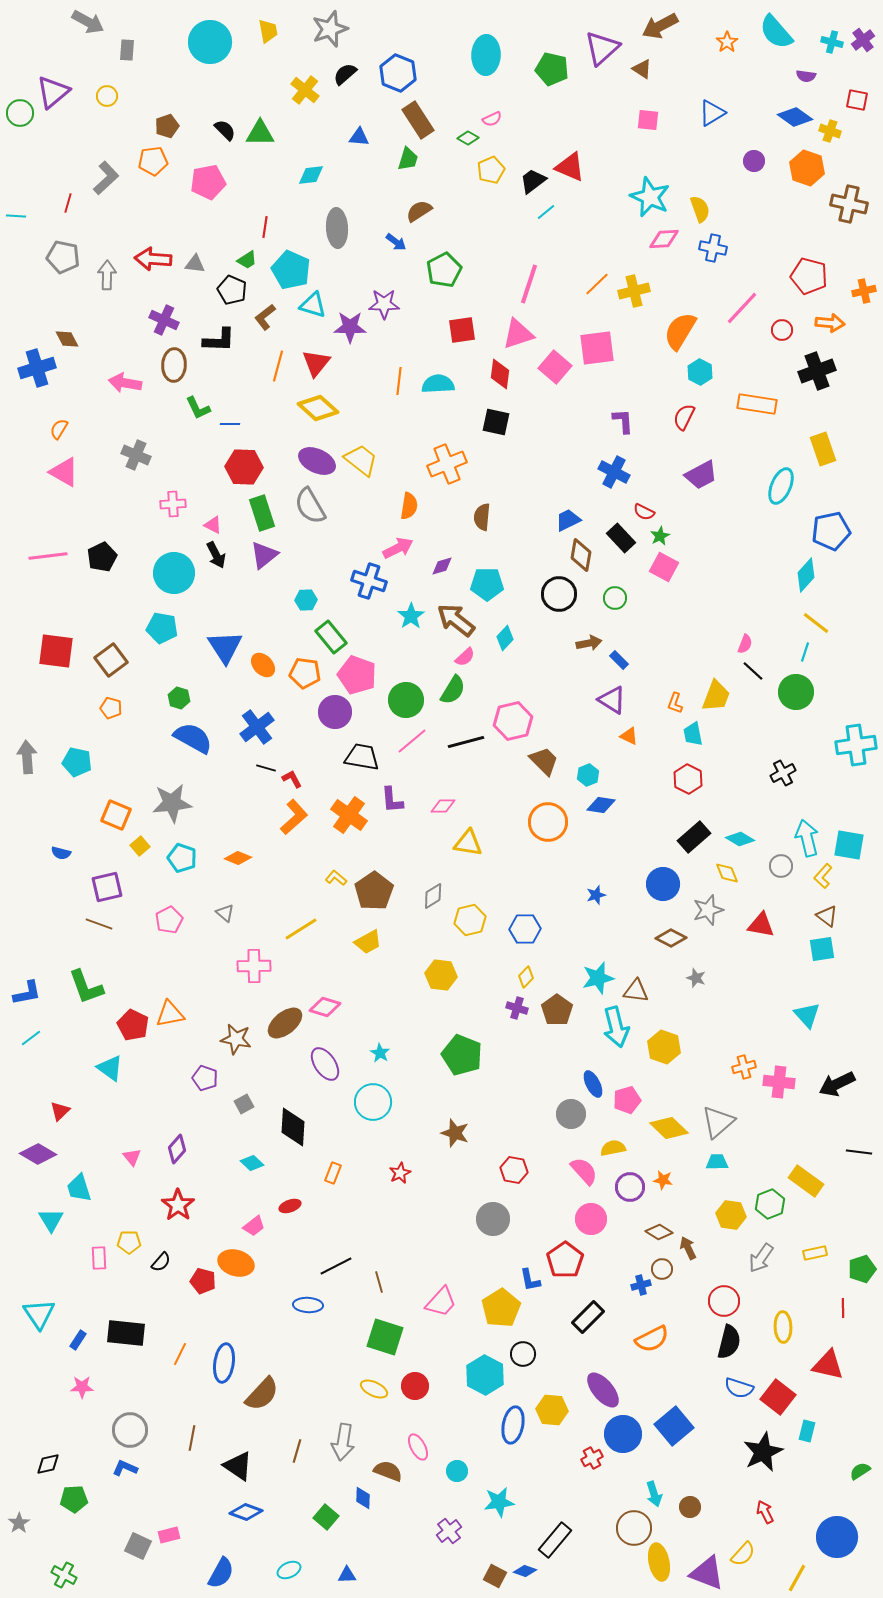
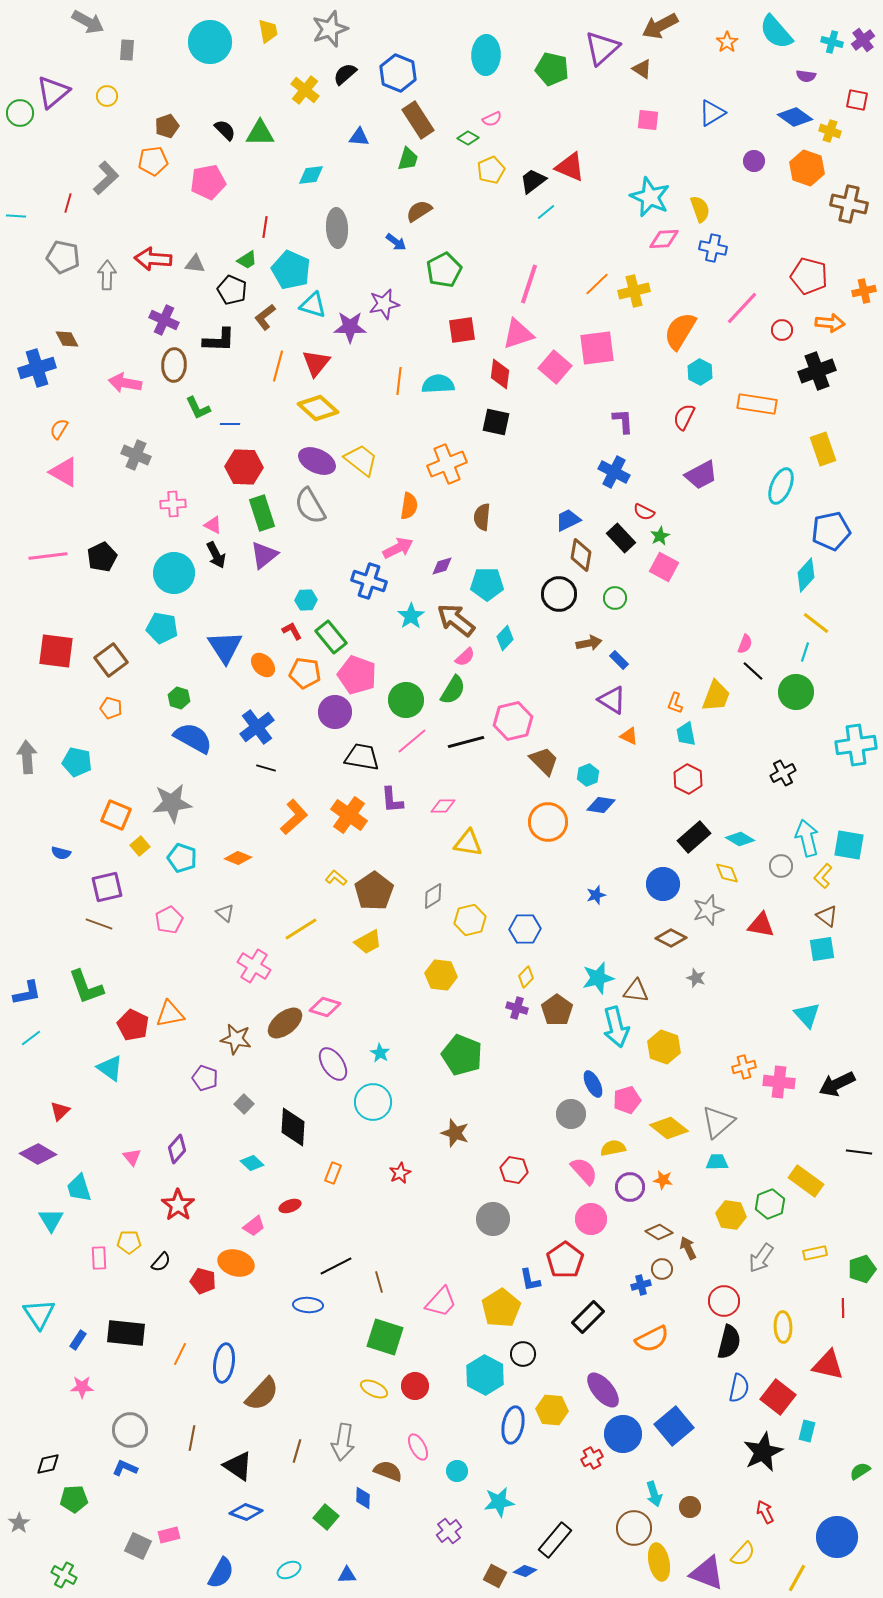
purple star at (384, 304): rotated 12 degrees counterclockwise
cyan trapezoid at (693, 734): moved 7 px left
red L-shape at (292, 779): moved 148 px up
pink cross at (254, 966): rotated 32 degrees clockwise
purple ellipse at (325, 1064): moved 8 px right
gray square at (244, 1104): rotated 18 degrees counterclockwise
yellow diamond at (669, 1128): rotated 6 degrees counterclockwise
blue semicircle at (739, 1388): rotated 96 degrees counterclockwise
